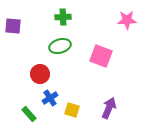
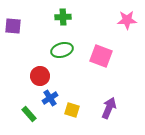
green ellipse: moved 2 px right, 4 px down
red circle: moved 2 px down
